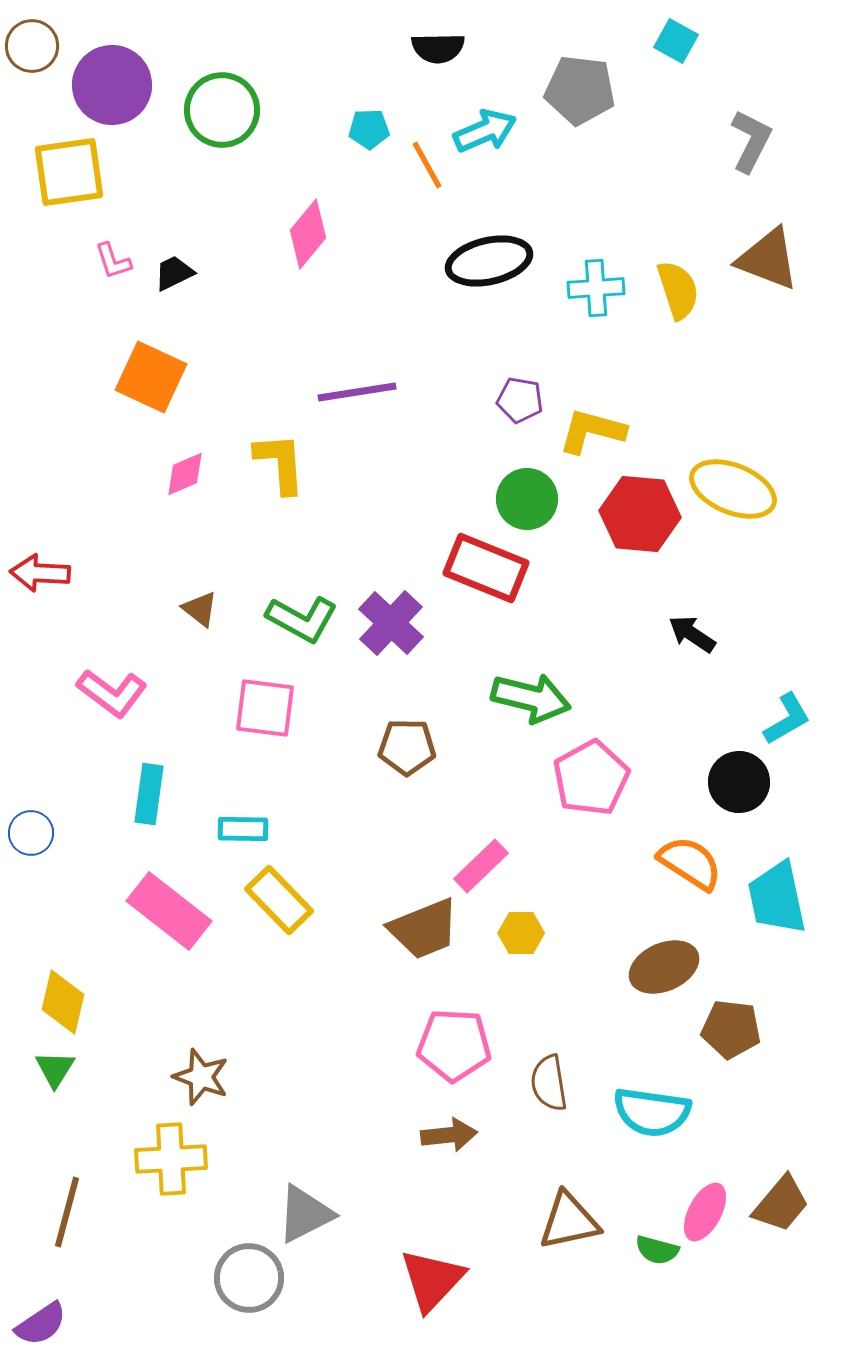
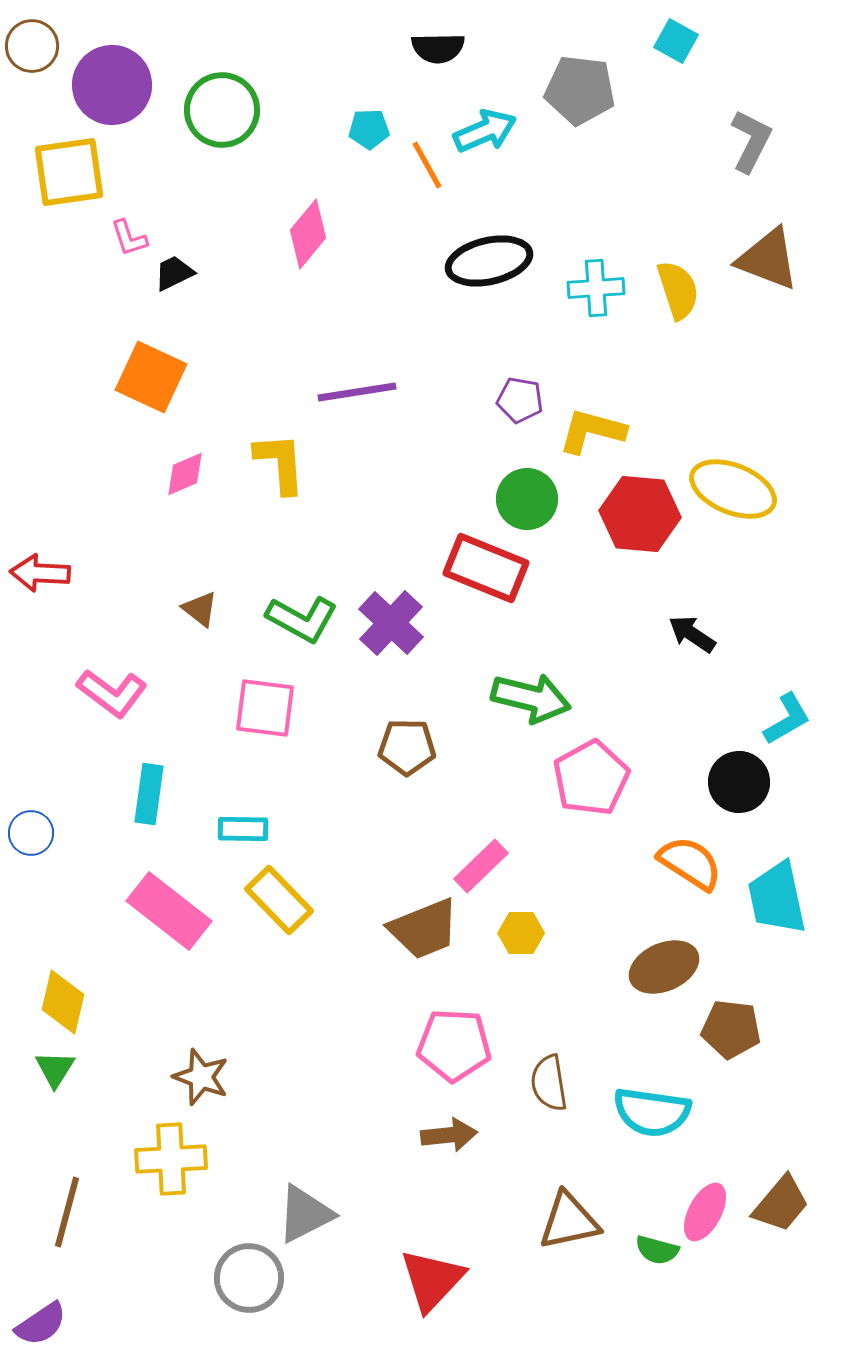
pink L-shape at (113, 261): moved 16 px right, 23 px up
